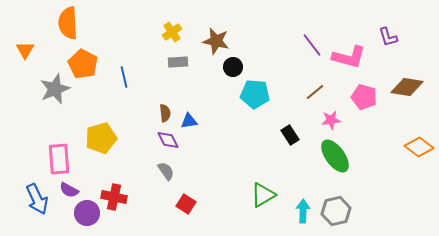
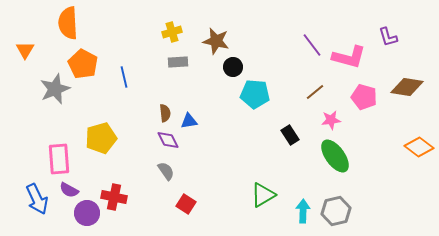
yellow cross: rotated 18 degrees clockwise
